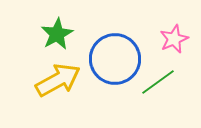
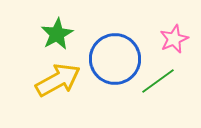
green line: moved 1 px up
